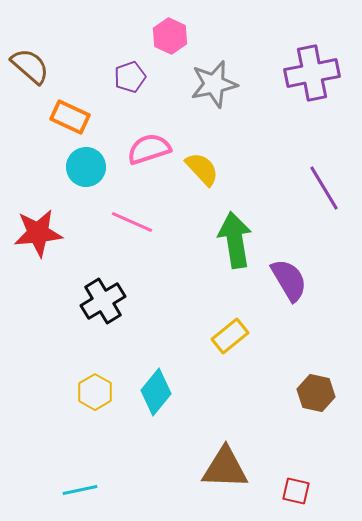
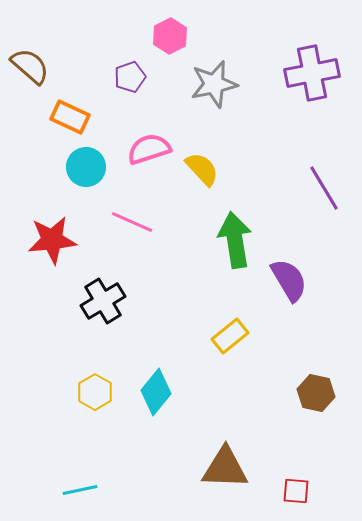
pink hexagon: rotated 8 degrees clockwise
red star: moved 14 px right, 7 px down
red square: rotated 8 degrees counterclockwise
